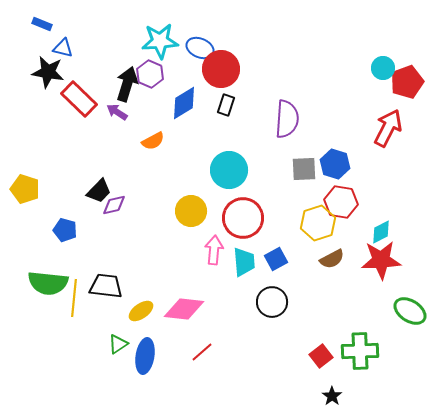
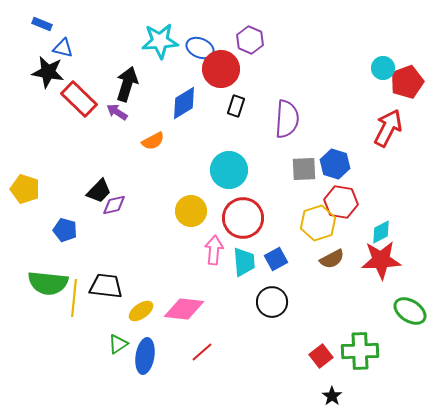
purple hexagon at (150, 74): moved 100 px right, 34 px up
black rectangle at (226, 105): moved 10 px right, 1 px down
